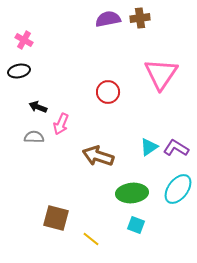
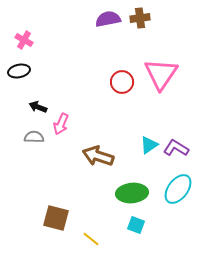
red circle: moved 14 px right, 10 px up
cyan triangle: moved 2 px up
